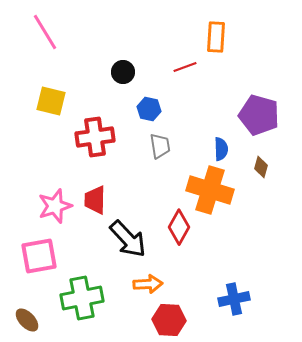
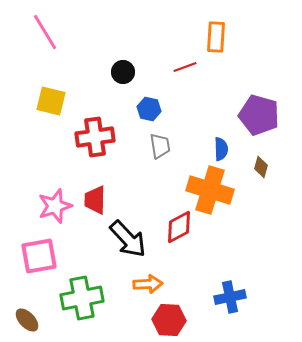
red diamond: rotated 32 degrees clockwise
blue cross: moved 4 px left, 2 px up
